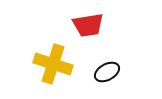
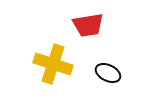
black ellipse: moved 1 px right, 1 px down; rotated 55 degrees clockwise
